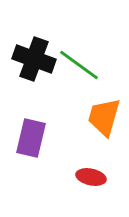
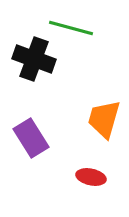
green line: moved 8 px left, 37 px up; rotated 21 degrees counterclockwise
orange trapezoid: moved 2 px down
purple rectangle: rotated 45 degrees counterclockwise
